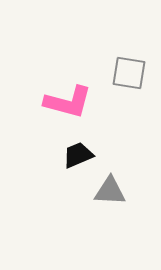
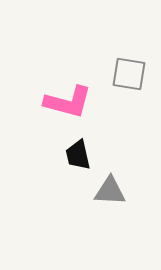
gray square: moved 1 px down
black trapezoid: rotated 80 degrees counterclockwise
